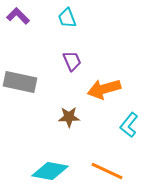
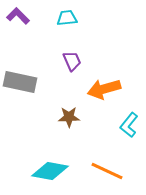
cyan trapezoid: rotated 105 degrees clockwise
